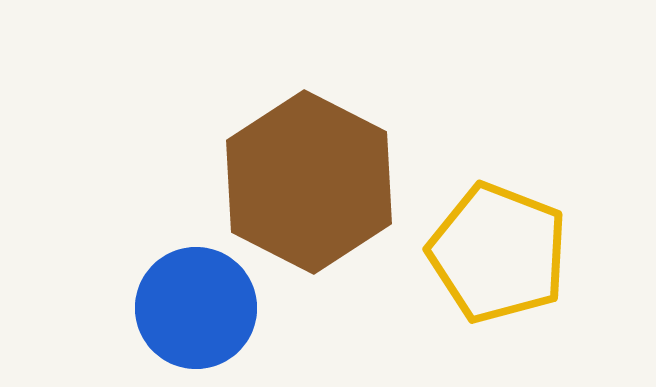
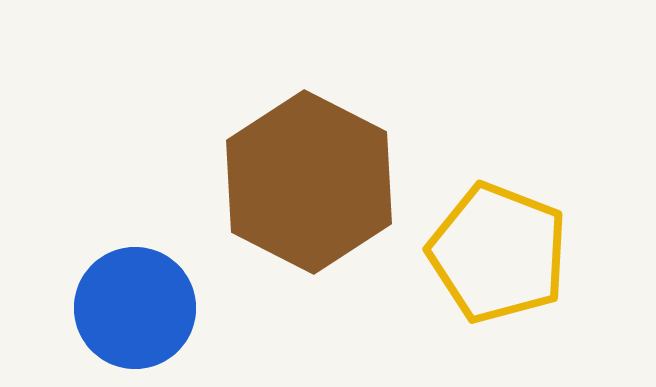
blue circle: moved 61 px left
